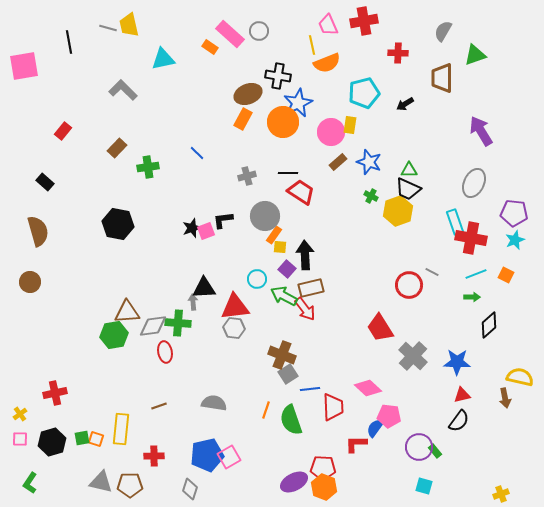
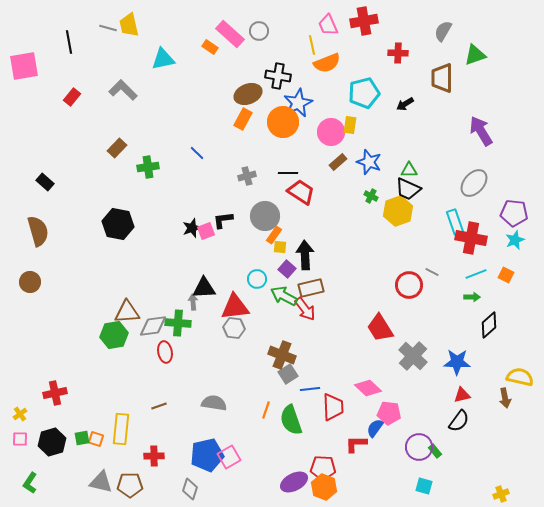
red rectangle at (63, 131): moved 9 px right, 34 px up
gray ellipse at (474, 183): rotated 16 degrees clockwise
pink pentagon at (389, 416): moved 3 px up
